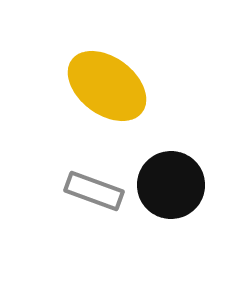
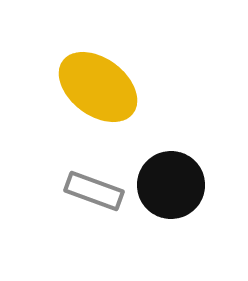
yellow ellipse: moved 9 px left, 1 px down
